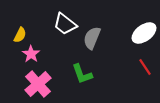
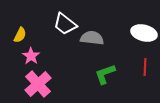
white ellipse: rotated 50 degrees clockwise
gray semicircle: rotated 75 degrees clockwise
pink star: moved 2 px down
red line: rotated 36 degrees clockwise
green L-shape: moved 23 px right; rotated 90 degrees clockwise
